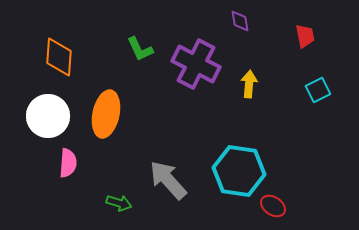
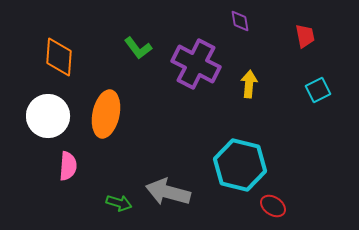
green L-shape: moved 2 px left, 1 px up; rotated 12 degrees counterclockwise
pink semicircle: moved 3 px down
cyan hexagon: moved 1 px right, 6 px up; rotated 6 degrees clockwise
gray arrow: moved 12 px down; rotated 33 degrees counterclockwise
